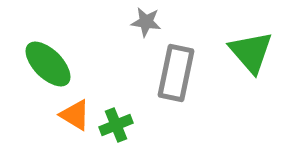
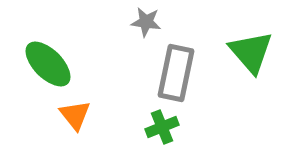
orange triangle: rotated 20 degrees clockwise
green cross: moved 46 px right, 2 px down
